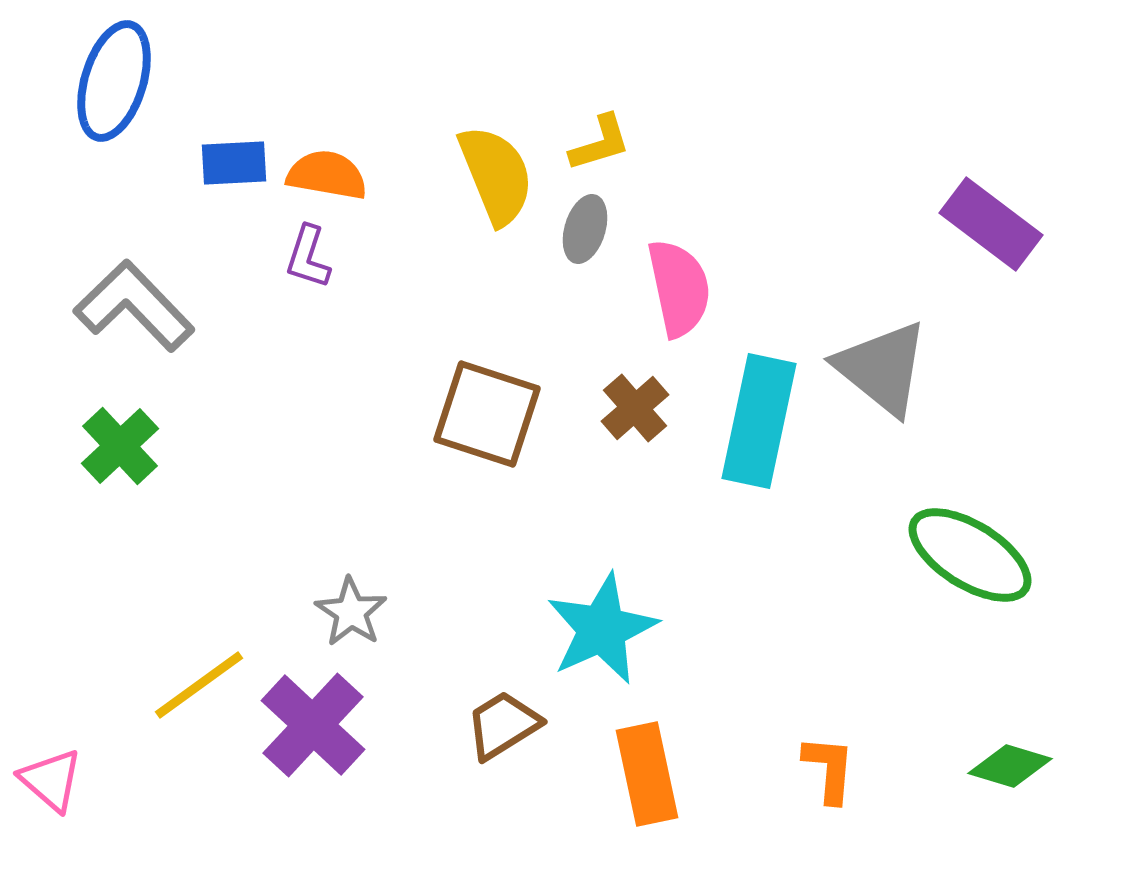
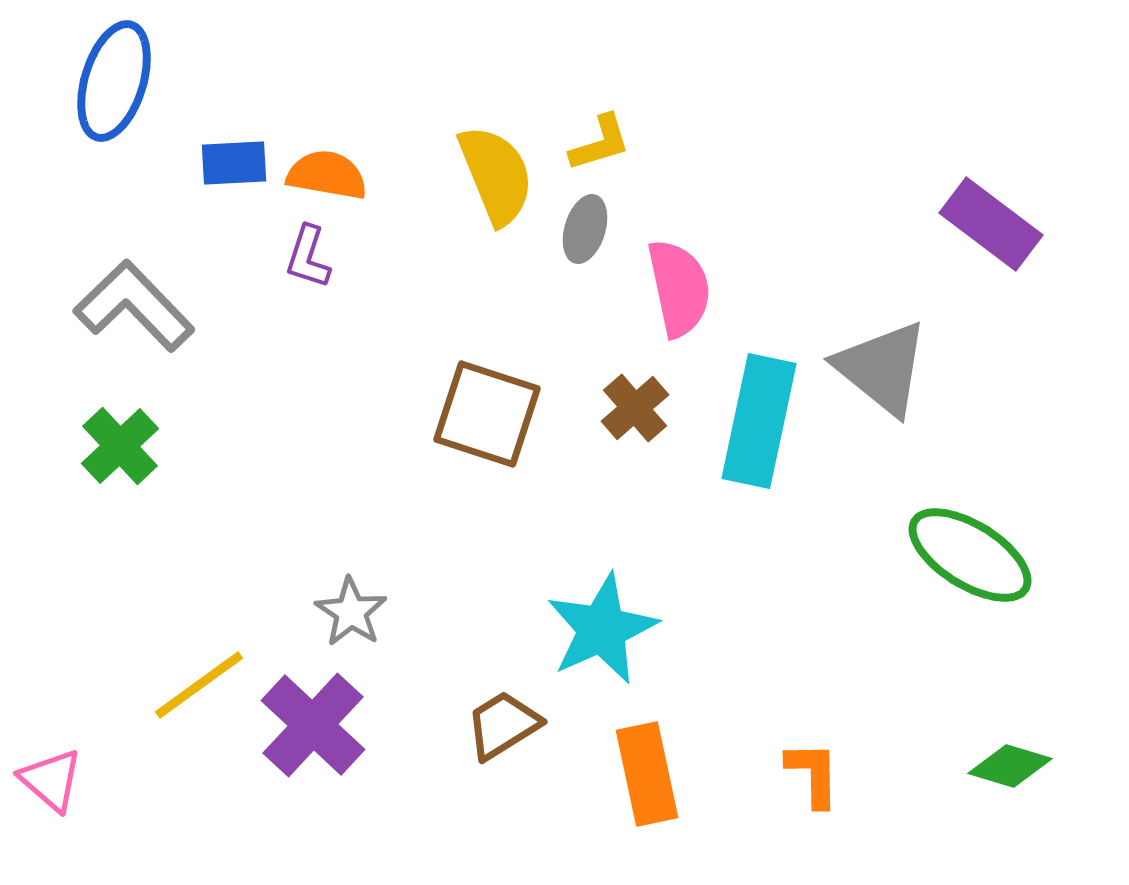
orange L-shape: moved 16 px left, 5 px down; rotated 6 degrees counterclockwise
